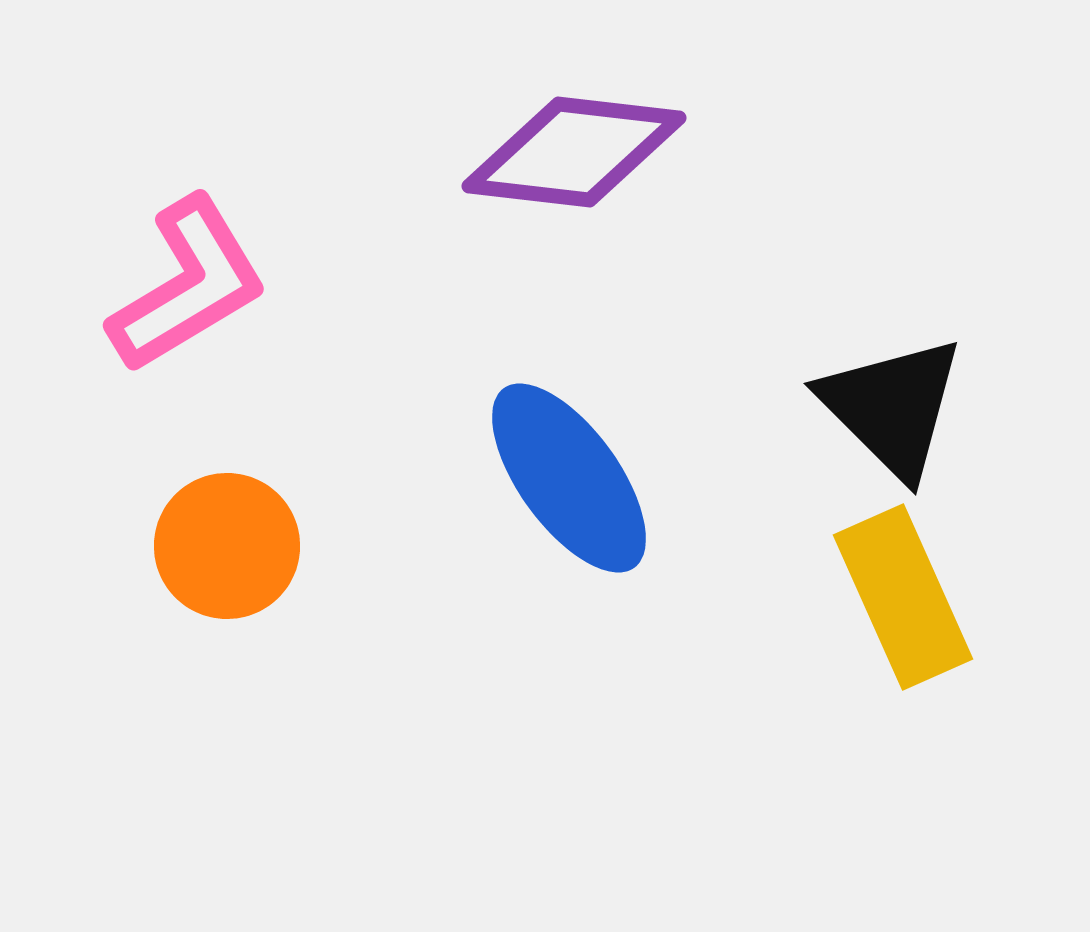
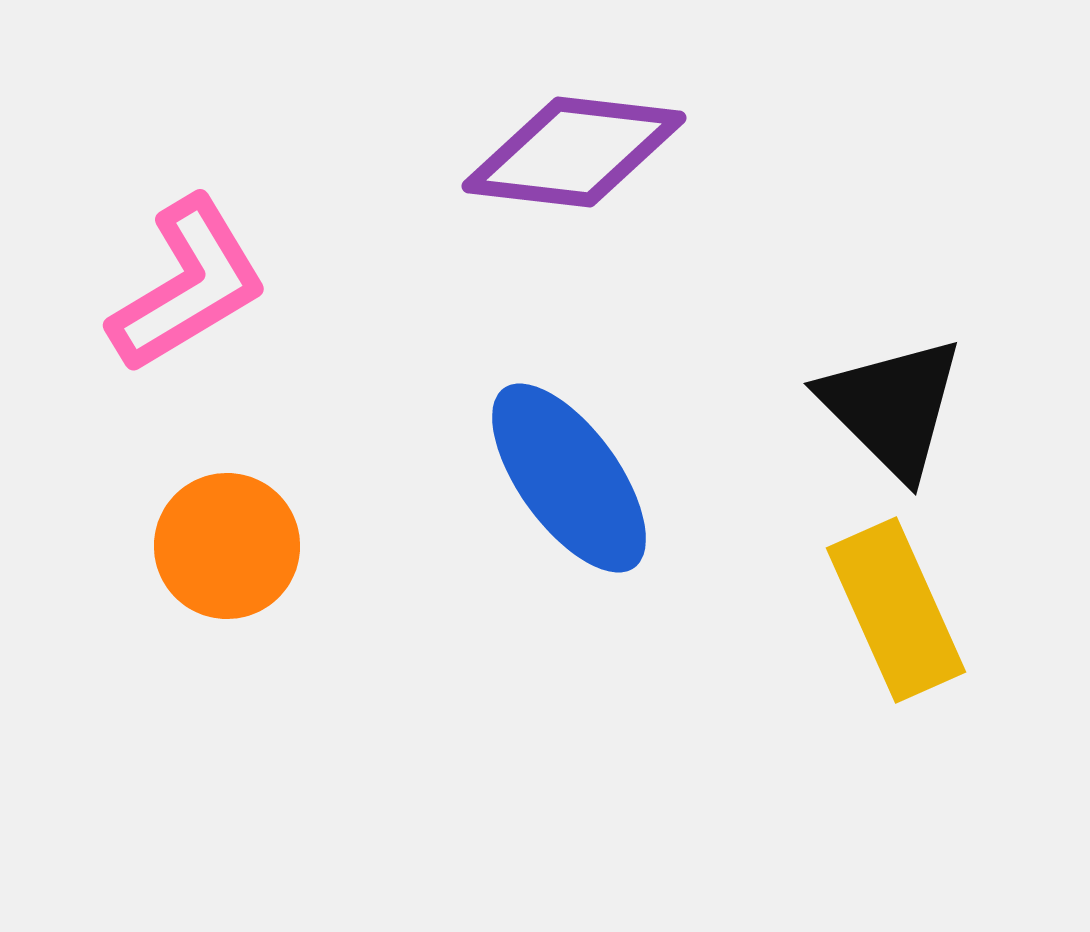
yellow rectangle: moved 7 px left, 13 px down
